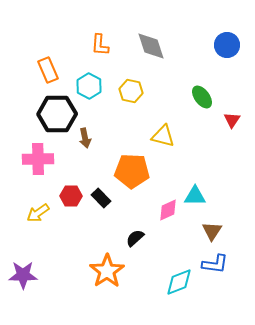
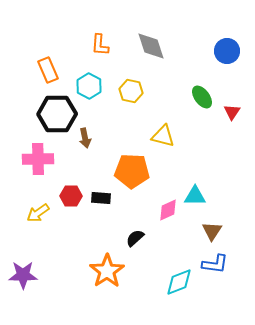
blue circle: moved 6 px down
red triangle: moved 8 px up
black rectangle: rotated 42 degrees counterclockwise
